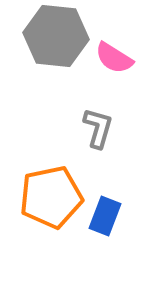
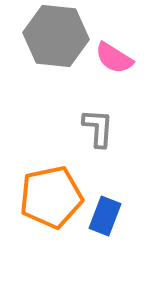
gray L-shape: rotated 12 degrees counterclockwise
